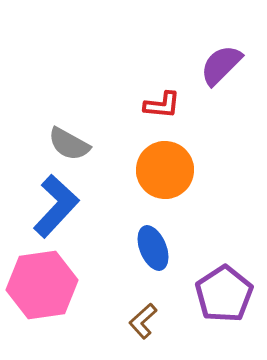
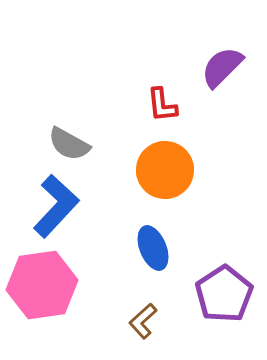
purple semicircle: moved 1 px right, 2 px down
red L-shape: rotated 78 degrees clockwise
